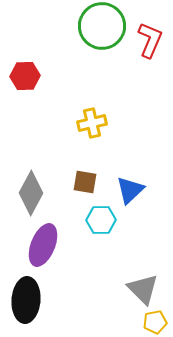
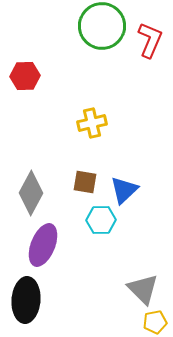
blue triangle: moved 6 px left
